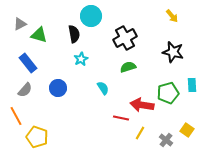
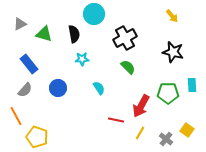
cyan circle: moved 3 px right, 2 px up
green triangle: moved 5 px right, 1 px up
cyan star: moved 1 px right; rotated 24 degrees clockwise
blue rectangle: moved 1 px right, 1 px down
green semicircle: rotated 63 degrees clockwise
cyan semicircle: moved 4 px left
green pentagon: rotated 15 degrees clockwise
red arrow: moved 1 px left, 1 px down; rotated 70 degrees counterclockwise
red line: moved 5 px left, 2 px down
gray cross: moved 1 px up
